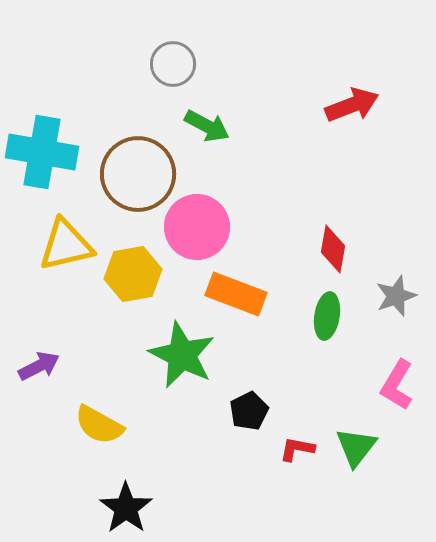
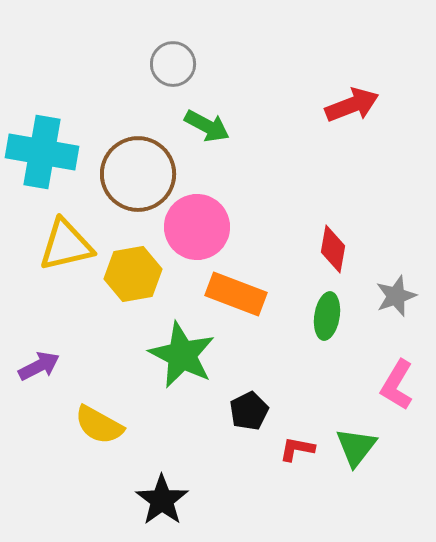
black star: moved 36 px right, 8 px up
